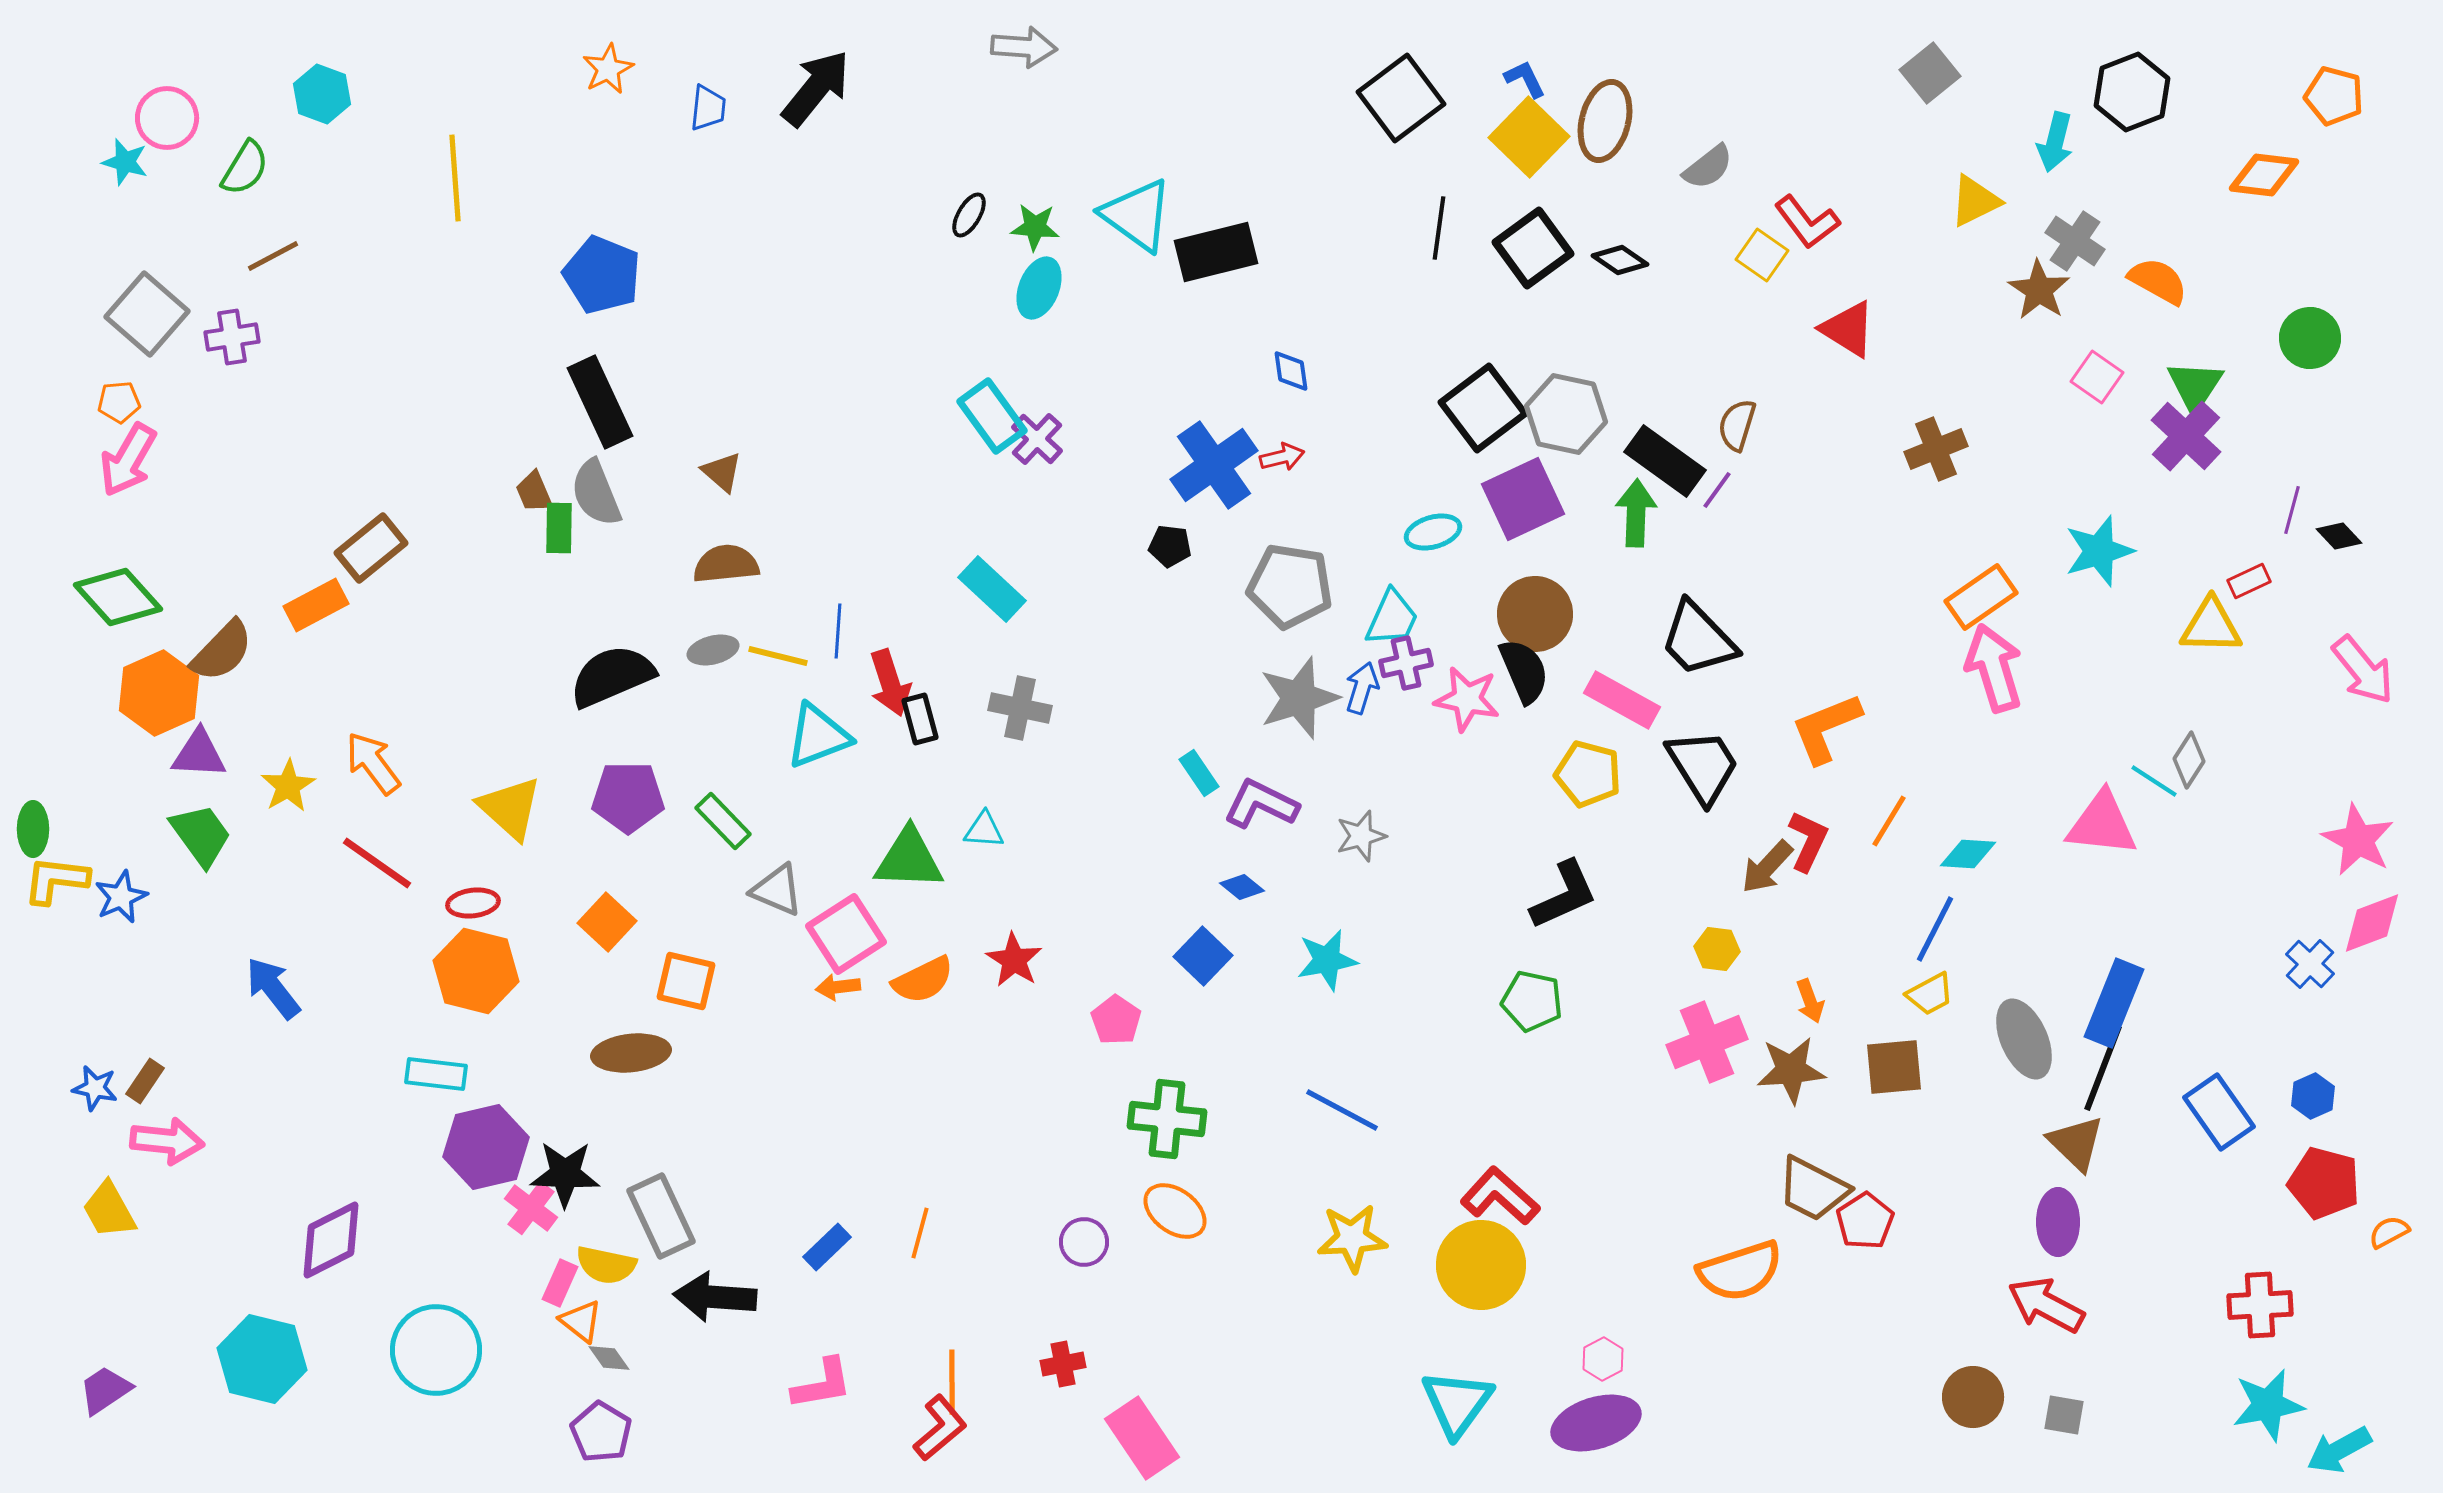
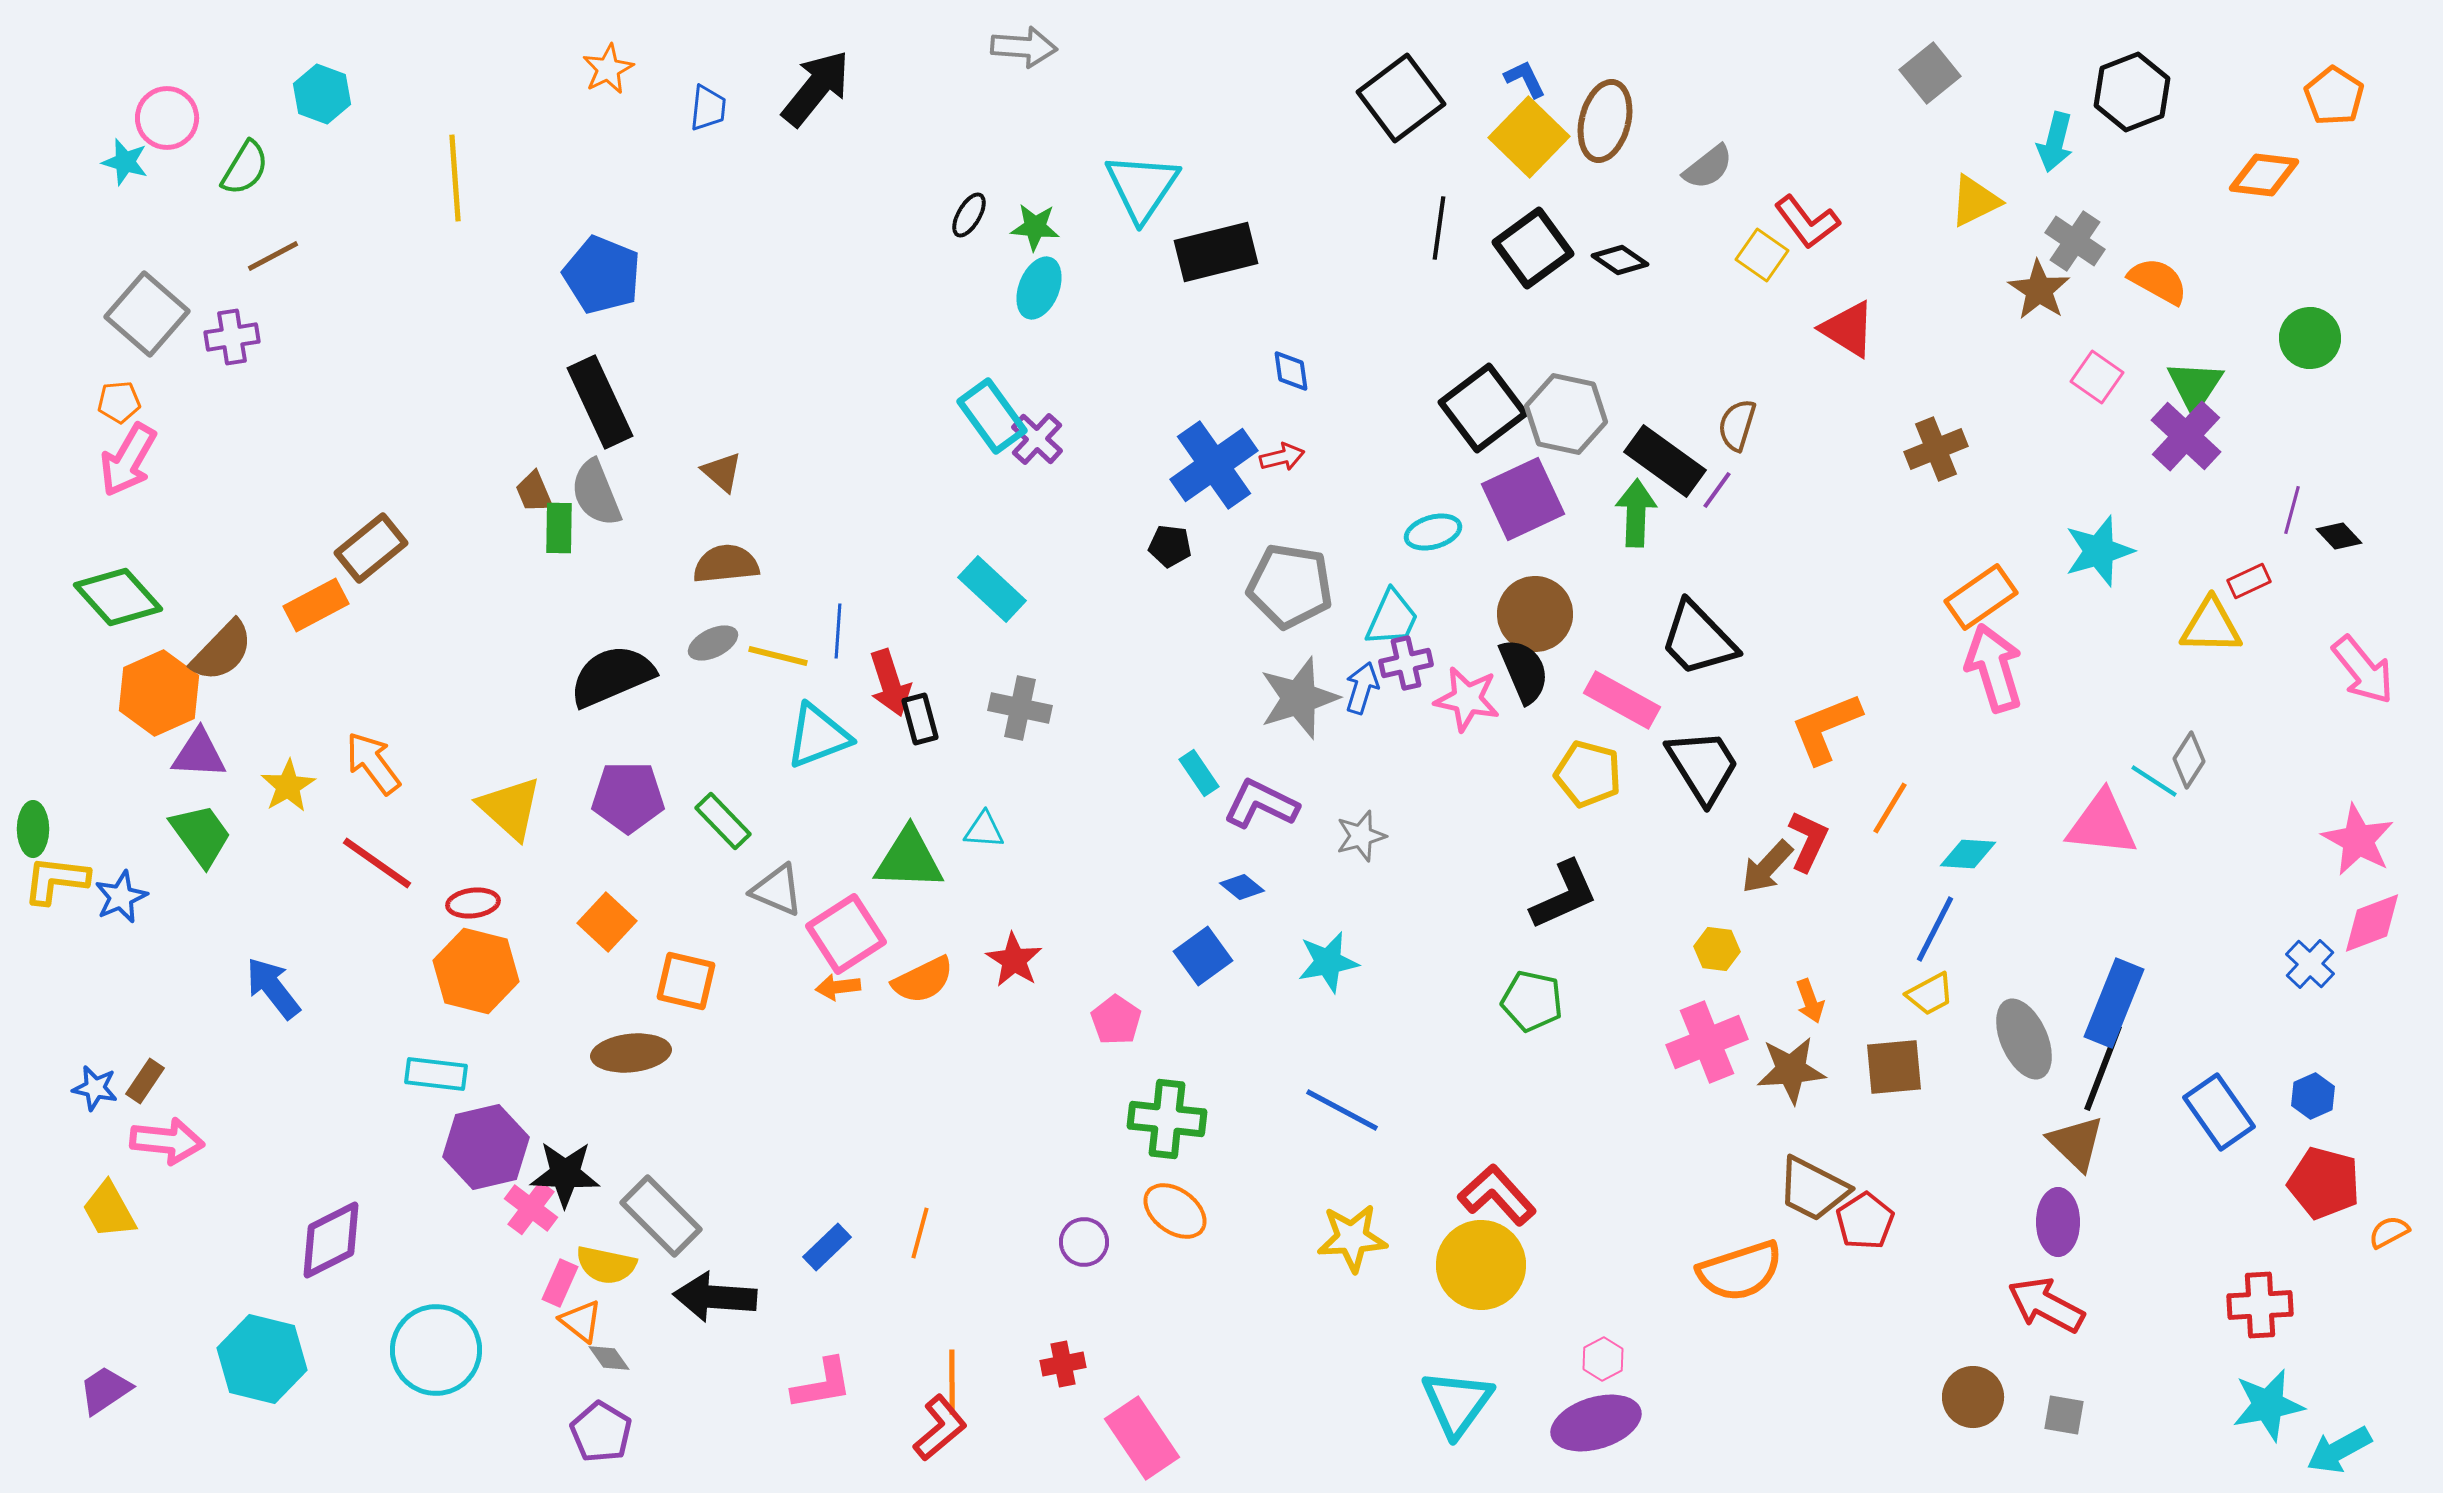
orange pentagon at (2334, 96): rotated 18 degrees clockwise
cyan triangle at (1137, 215): moved 5 px right, 28 px up; rotated 28 degrees clockwise
gray ellipse at (713, 650): moved 7 px up; rotated 12 degrees counterclockwise
orange line at (1889, 821): moved 1 px right, 13 px up
blue square at (1203, 956): rotated 10 degrees clockwise
cyan star at (1327, 960): moved 1 px right, 2 px down
red L-shape at (1500, 1196): moved 3 px left, 1 px up; rotated 6 degrees clockwise
gray rectangle at (661, 1216): rotated 20 degrees counterclockwise
